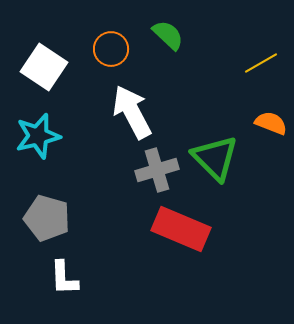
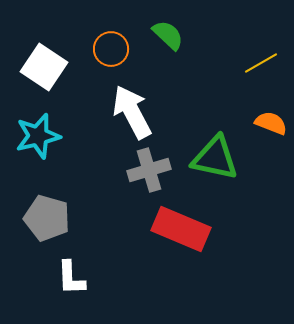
green triangle: rotated 33 degrees counterclockwise
gray cross: moved 8 px left
white L-shape: moved 7 px right
